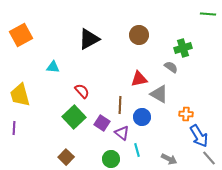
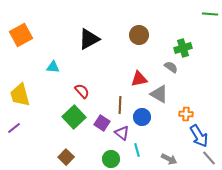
green line: moved 2 px right
purple line: rotated 48 degrees clockwise
